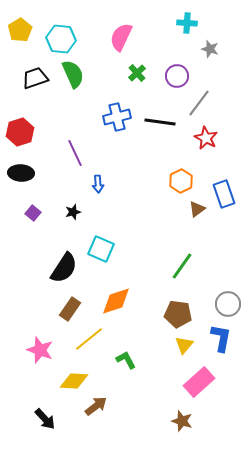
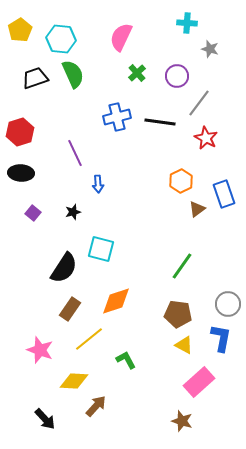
cyan square: rotated 8 degrees counterclockwise
yellow triangle: rotated 42 degrees counterclockwise
brown arrow: rotated 10 degrees counterclockwise
